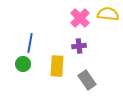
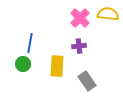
gray rectangle: moved 1 px down
